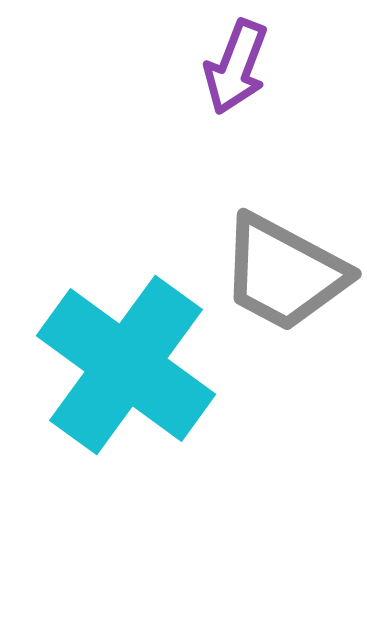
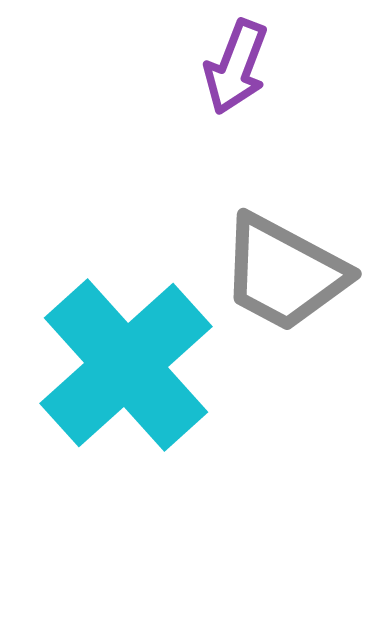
cyan cross: rotated 12 degrees clockwise
